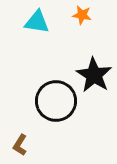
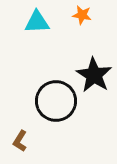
cyan triangle: rotated 12 degrees counterclockwise
brown L-shape: moved 4 px up
